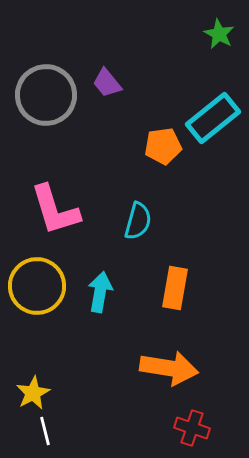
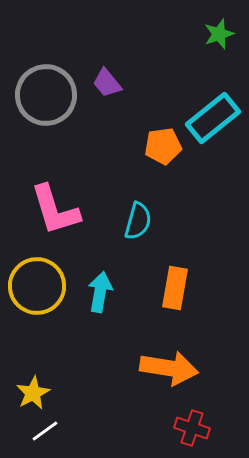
green star: rotated 24 degrees clockwise
white line: rotated 68 degrees clockwise
